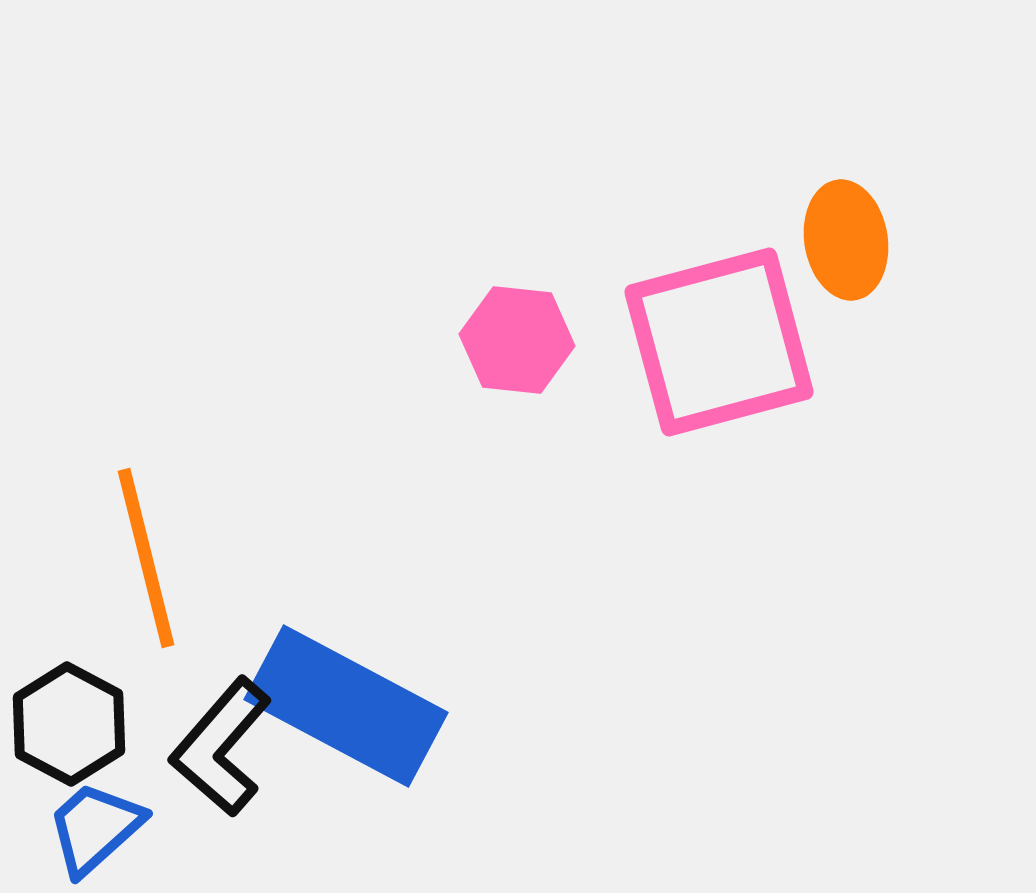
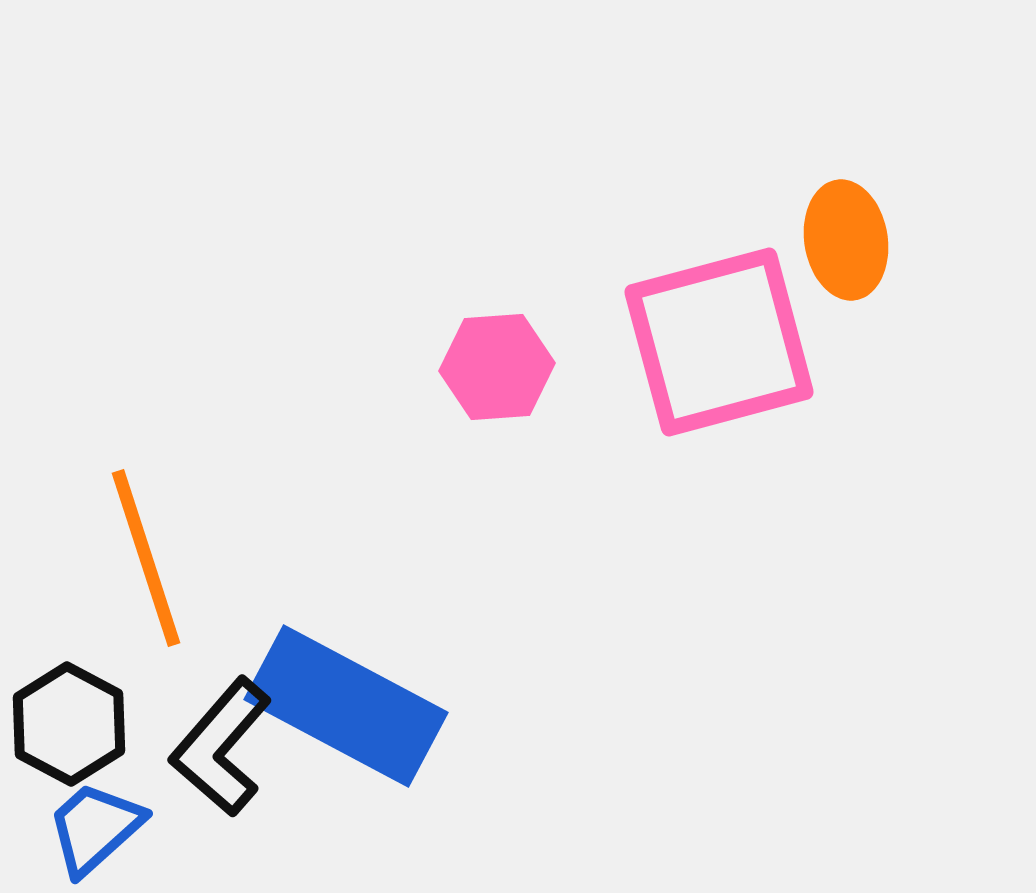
pink hexagon: moved 20 px left, 27 px down; rotated 10 degrees counterclockwise
orange line: rotated 4 degrees counterclockwise
